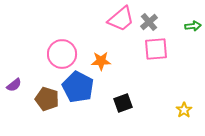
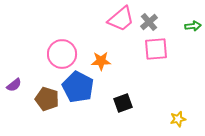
yellow star: moved 6 px left, 9 px down; rotated 21 degrees clockwise
